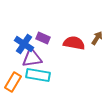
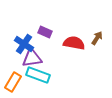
purple rectangle: moved 2 px right, 6 px up
cyan rectangle: rotated 10 degrees clockwise
